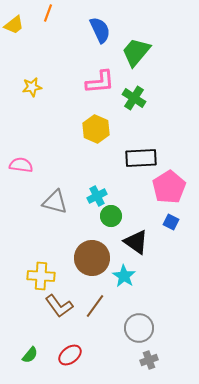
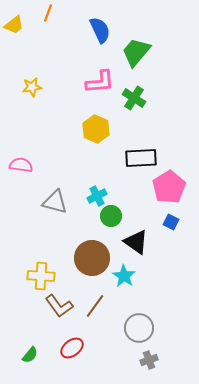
red ellipse: moved 2 px right, 7 px up
